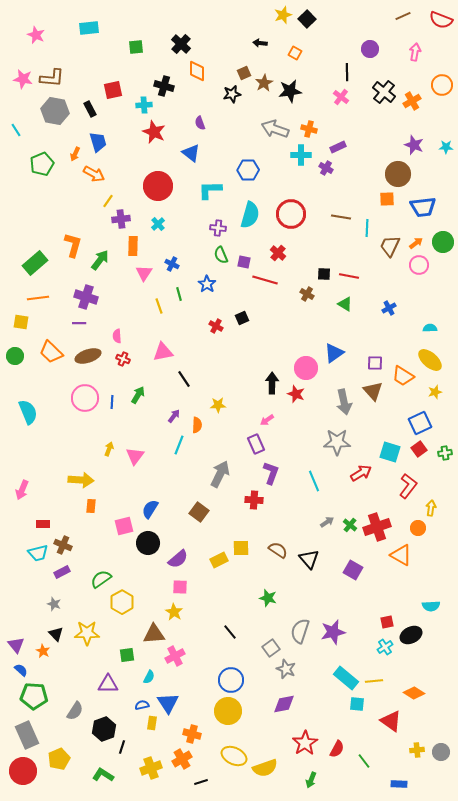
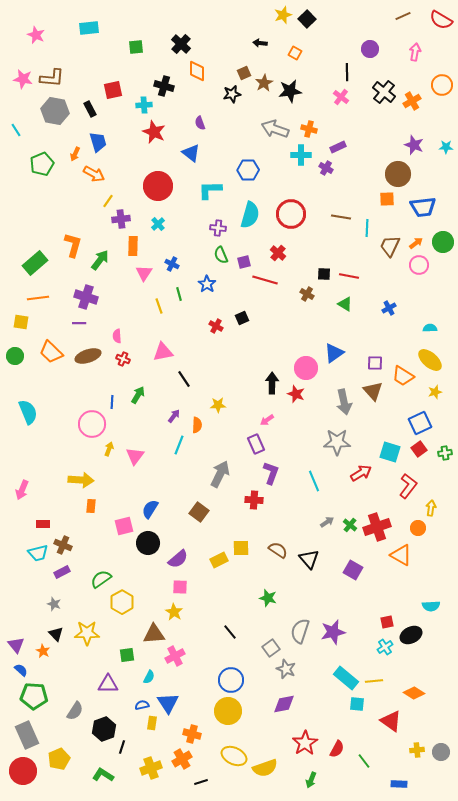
red semicircle at (441, 20): rotated 10 degrees clockwise
purple square at (244, 262): rotated 24 degrees counterclockwise
pink circle at (85, 398): moved 7 px right, 26 px down
